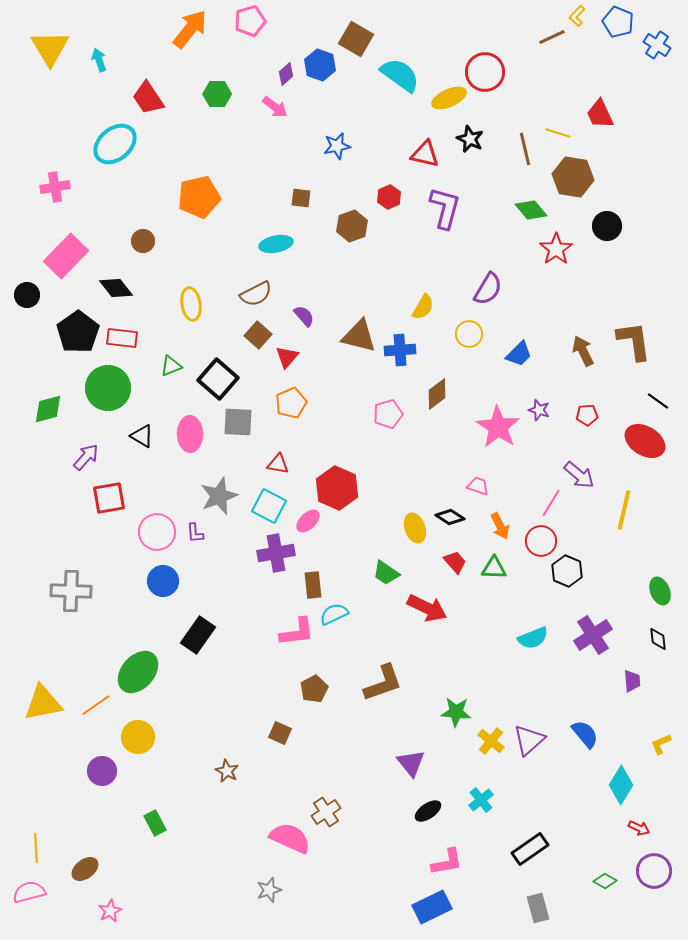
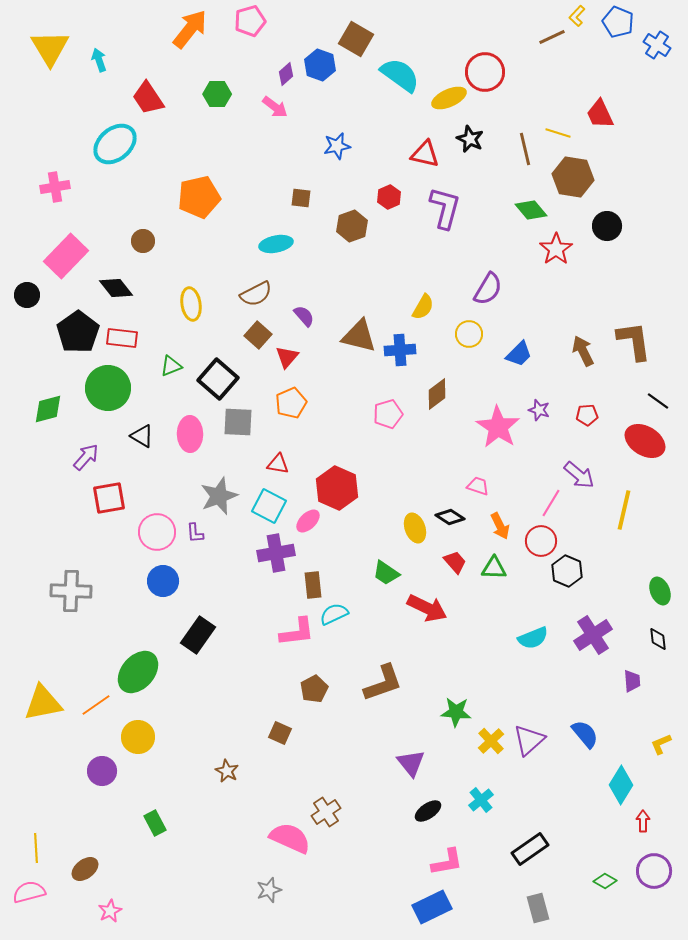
yellow cross at (491, 741): rotated 8 degrees clockwise
red arrow at (639, 828): moved 4 px right, 7 px up; rotated 115 degrees counterclockwise
